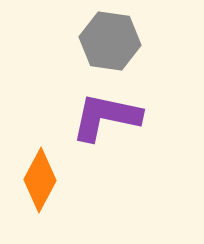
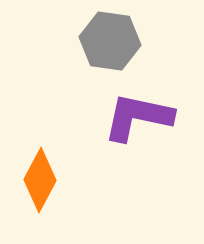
purple L-shape: moved 32 px right
